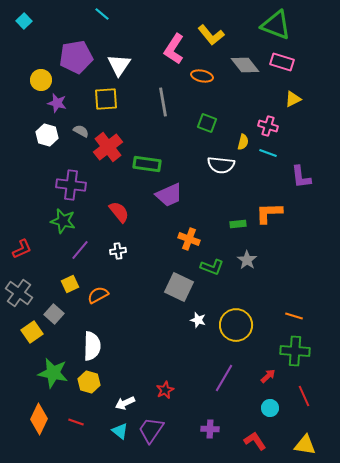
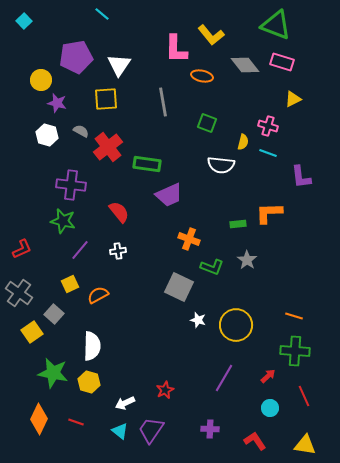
pink L-shape at (174, 49): moved 2 px right; rotated 32 degrees counterclockwise
